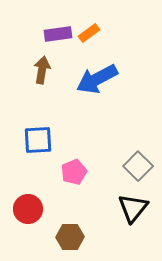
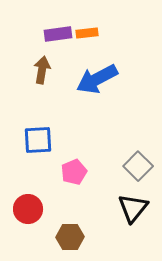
orange rectangle: moved 2 px left; rotated 30 degrees clockwise
